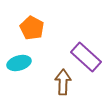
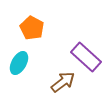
cyan ellipse: rotated 45 degrees counterclockwise
brown arrow: rotated 50 degrees clockwise
